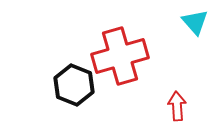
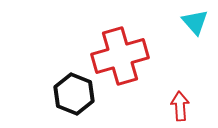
black hexagon: moved 9 px down
red arrow: moved 3 px right
